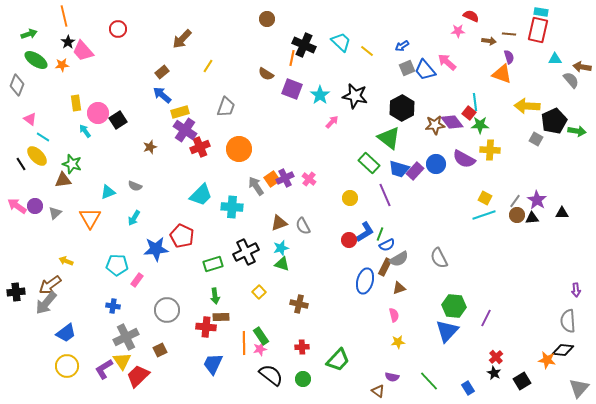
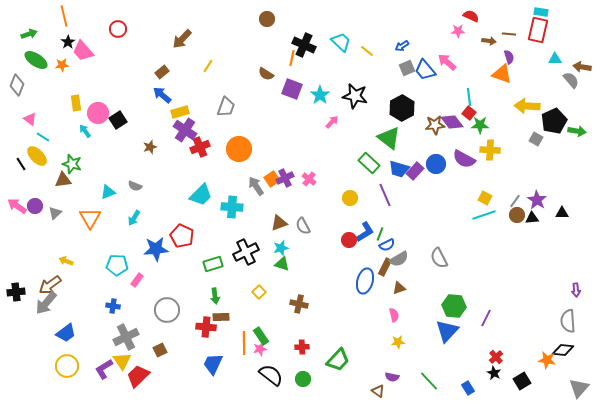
cyan line at (475, 102): moved 6 px left, 5 px up
